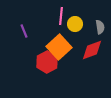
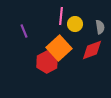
orange square: moved 1 px down
